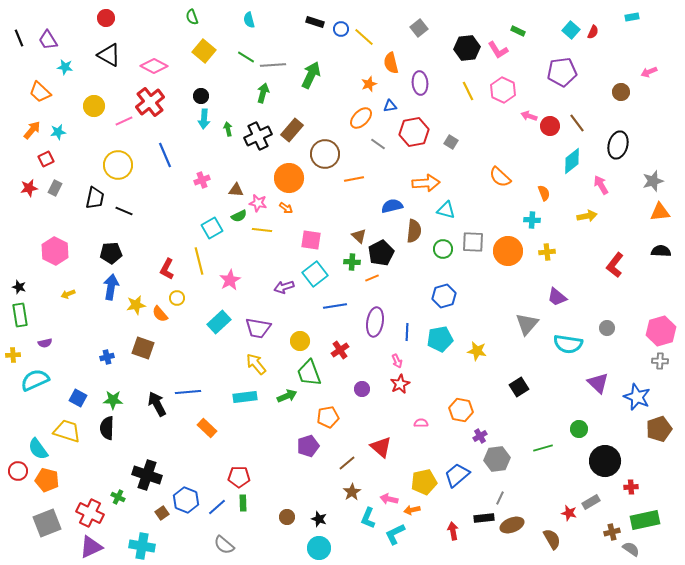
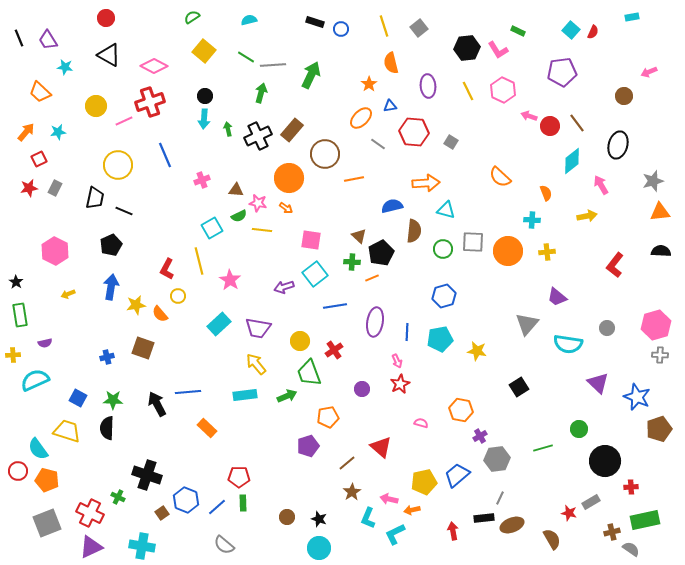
green semicircle at (192, 17): rotated 77 degrees clockwise
cyan semicircle at (249, 20): rotated 91 degrees clockwise
yellow line at (364, 37): moved 20 px right, 11 px up; rotated 30 degrees clockwise
purple ellipse at (420, 83): moved 8 px right, 3 px down
orange star at (369, 84): rotated 14 degrees counterclockwise
brown circle at (621, 92): moved 3 px right, 4 px down
green arrow at (263, 93): moved 2 px left
black circle at (201, 96): moved 4 px right
red cross at (150, 102): rotated 20 degrees clockwise
yellow circle at (94, 106): moved 2 px right
orange arrow at (32, 130): moved 6 px left, 2 px down
red hexagon at (414, 132): rotated 16 degrees clockwise
red square at (46, 159): moved 7 px left
orange semicircle at (544, 193): moved 2 px right
black pentagon at (111, 253): moved 8 px up; rotated 20 degrees counterclockwise
pink star at (230, 280): rotated 10 degrees counterclockwise
black star at (19, 287): moved 3 px left, 5 px up; rotated 16 degrees clockwise
yellow circle at (177, 298): moved 1 px right, 2 px up
cyan rectangle at (219, 322): moved 2 px down
pink hexagon at (661, 331): moved 5 px left, 6 px up
red cross at (340, 350): moved 6 px left
gray cross at (660, 361): moved 6 px up
cyan rectangle at (245, 397): moved 2 px up
pink semicircle at (421, 423): rotated 16 degrees clockwise
